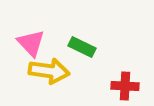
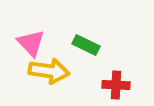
green rectangle: moved 4 px right, 2 px up
red cross: moved 9 px left, 1 px up
